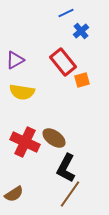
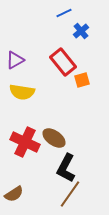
blue line: moved 2 px left
